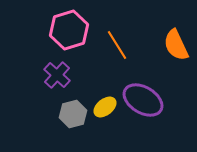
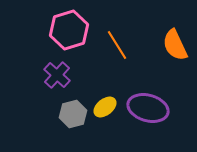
orange semicircle: moved 1 px left
purple ellipse: moved 5 px right, 8 px down; rotated 15 degrees counterclockwise
